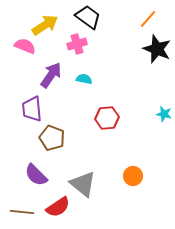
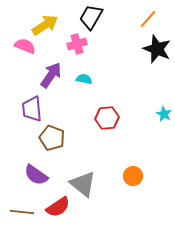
black trapezoid: moved 3 px right; rotated 96 degrees counterclockwise
cyan star: rotated 14 degrees clockwise
purple semicircle: rotated 10 degrees counterclockwise
